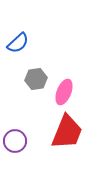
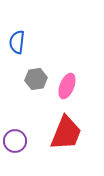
blue semicircle: moved 1 px left, 1 px up; rotated 140 degrees clockwise
pink ellipse: moved 3 px right, 6 px up
red trapezoid: moved 1 px left, 1 px down
